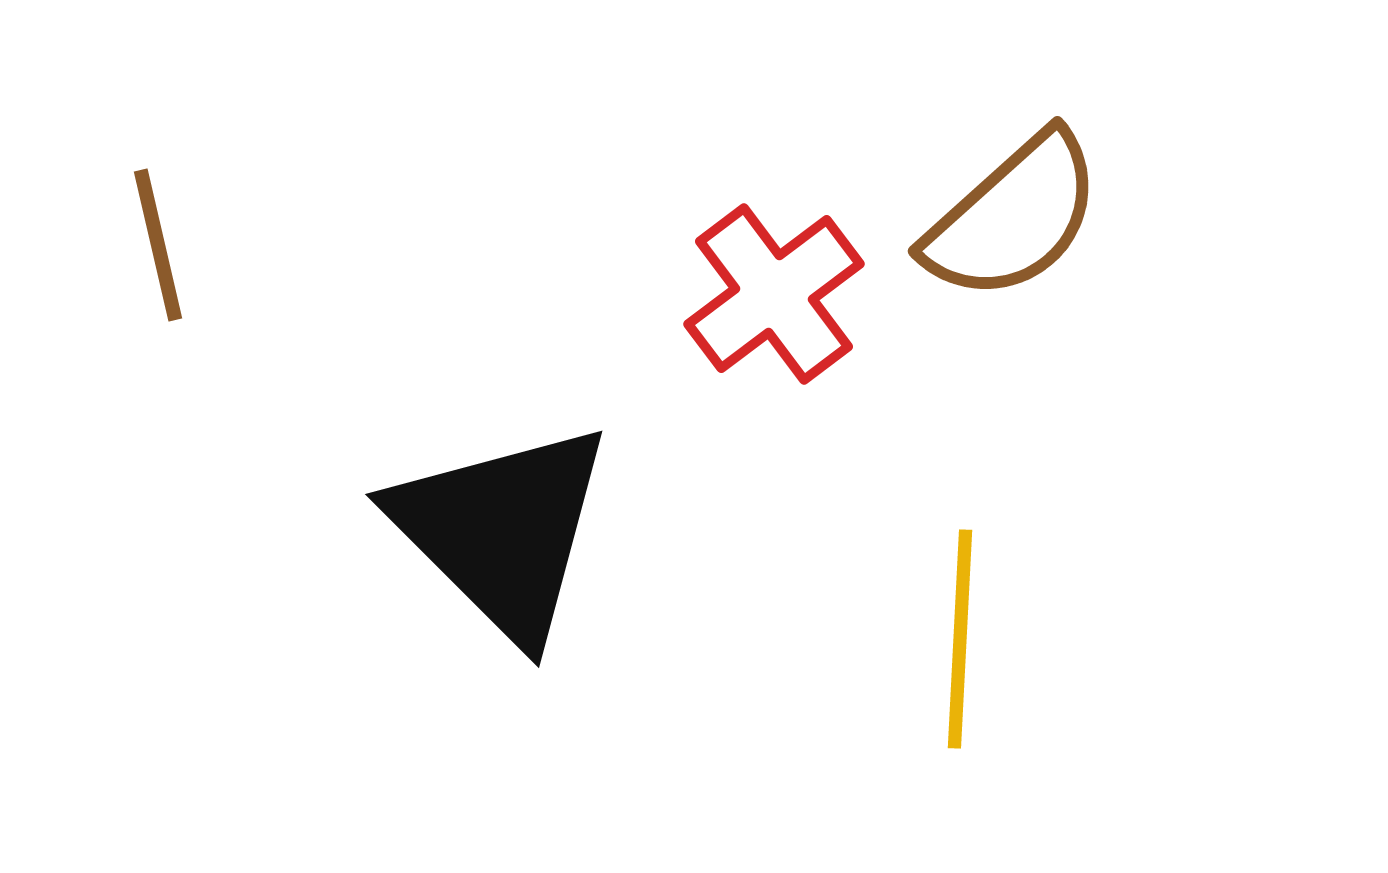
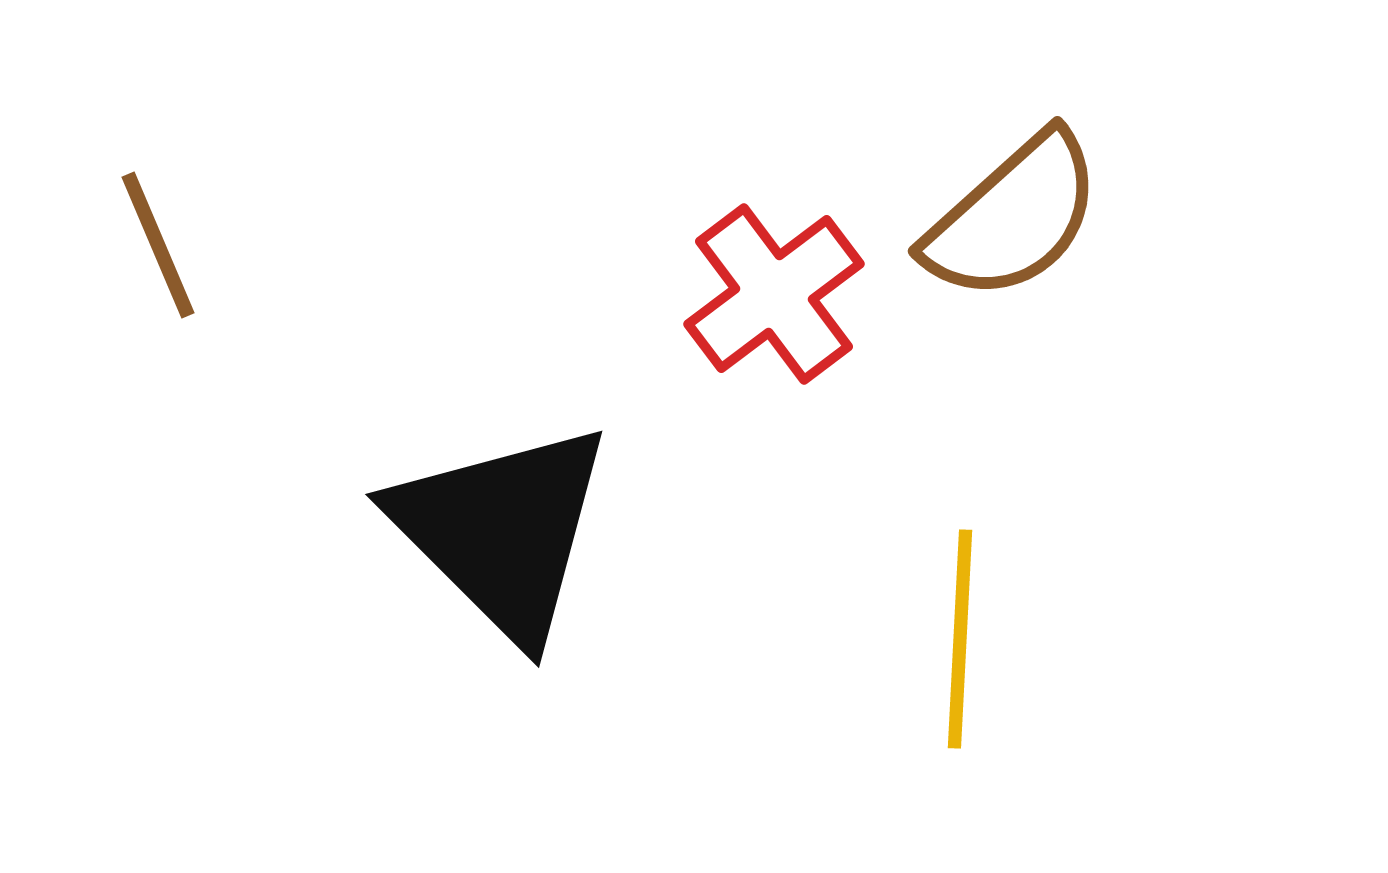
brown line: rotated 10 degrees counterclockwise
